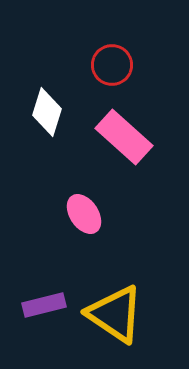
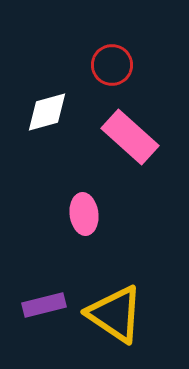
white diamond: rotated 57 degrees clockwise
pink rectangle: moved 6 px right
pink ellipse: rotated 27 degrees clockwise
